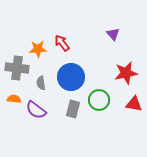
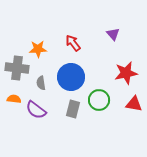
red arrow: moved 11 px right
